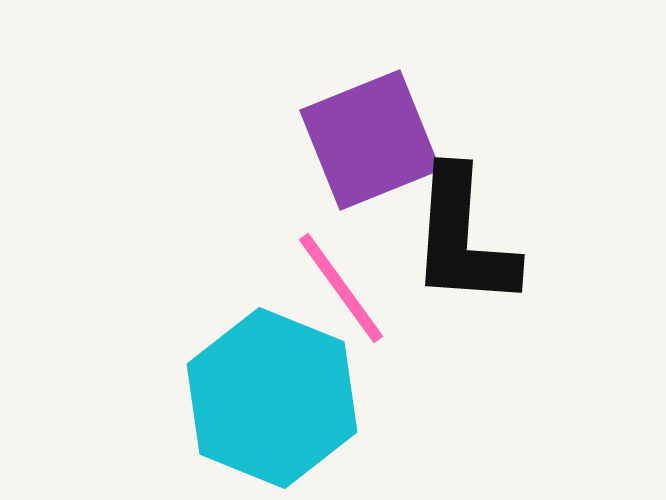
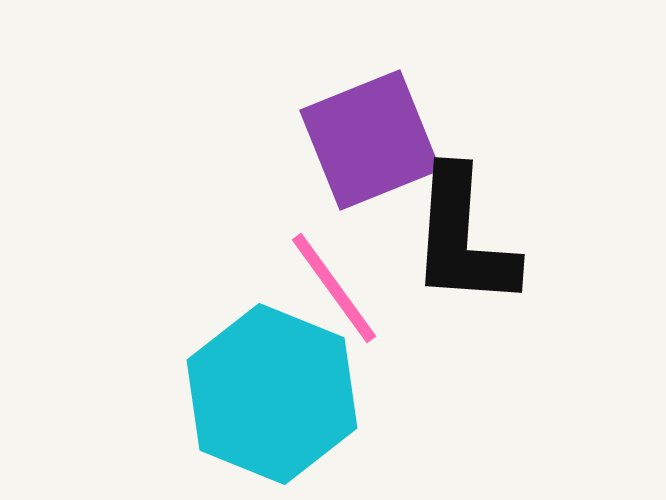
pink line: moved 7 px left
cyan hexagon: moved 4 px up
